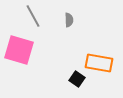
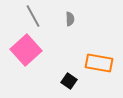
gray semicircle: moved 1 px right, 1 px up
pink square: moved 7 px right; rotated 32 degrees clockwise
black square: moved 8 px left, 2 px down
